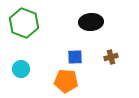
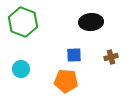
green hexagon: moved 1 px left, 1 px up
blue square: moved 1 px left, 2 px up
